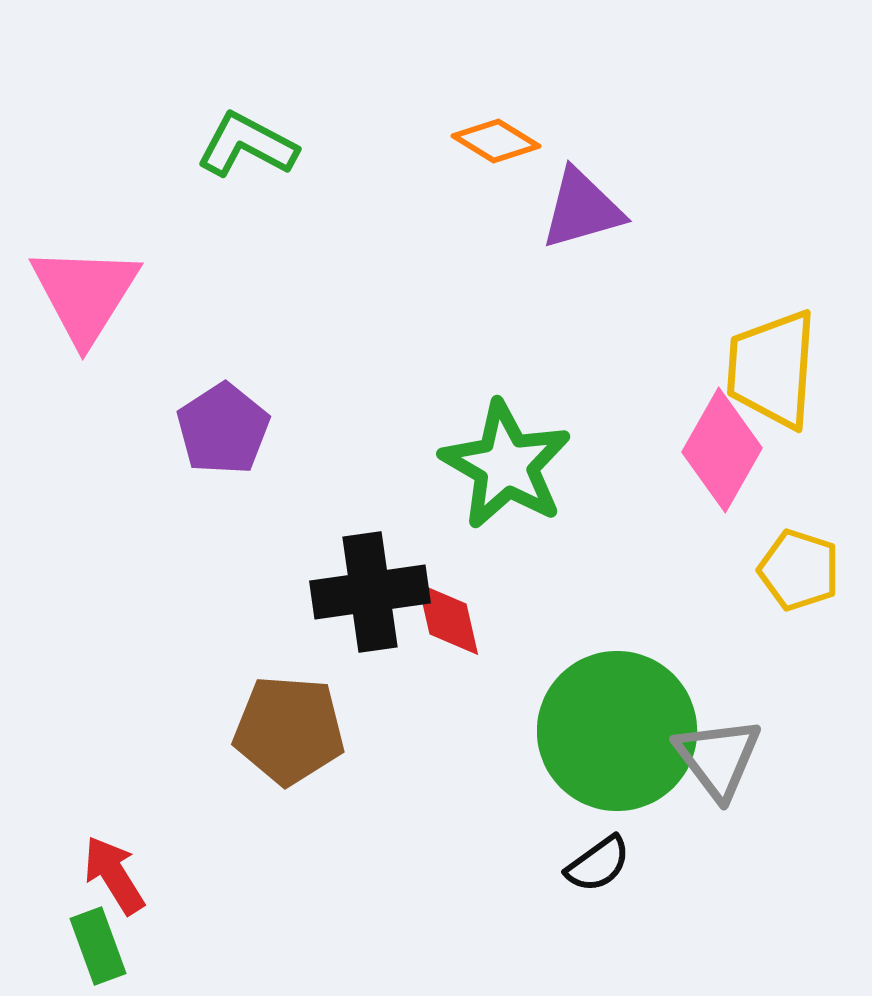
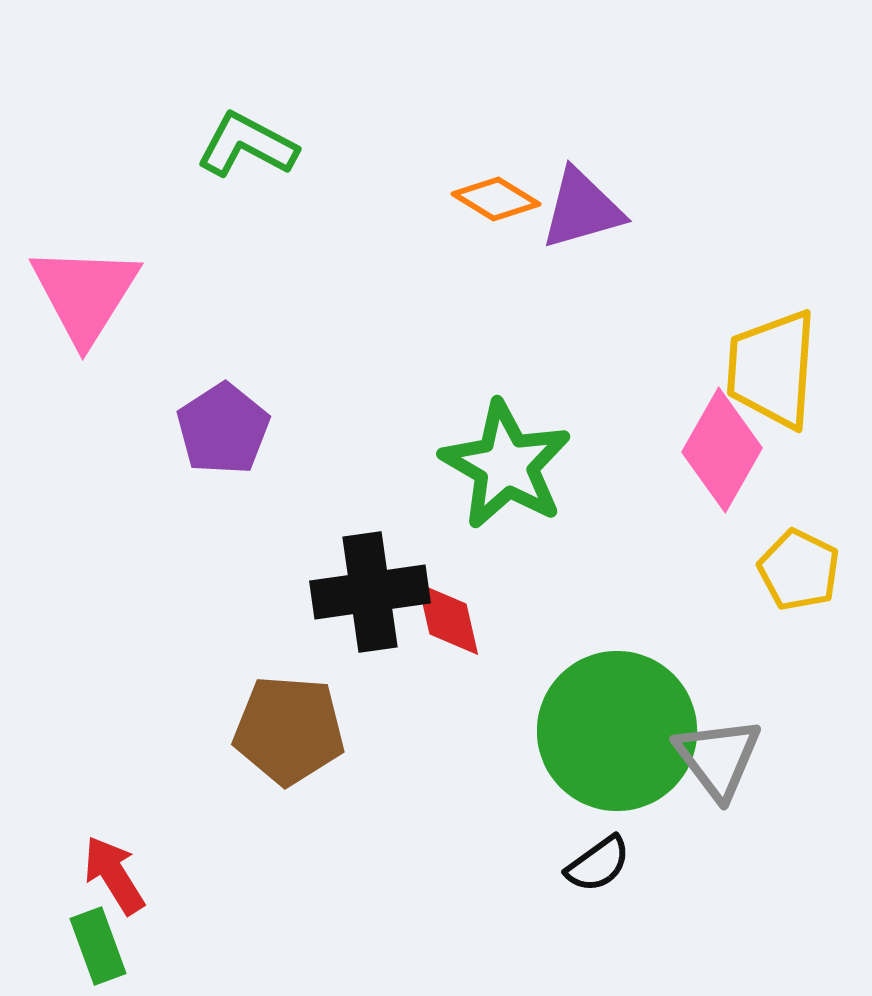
orange diamond: moved 58 px down
yellow pentagon: rotated 8 degrees clockwise
